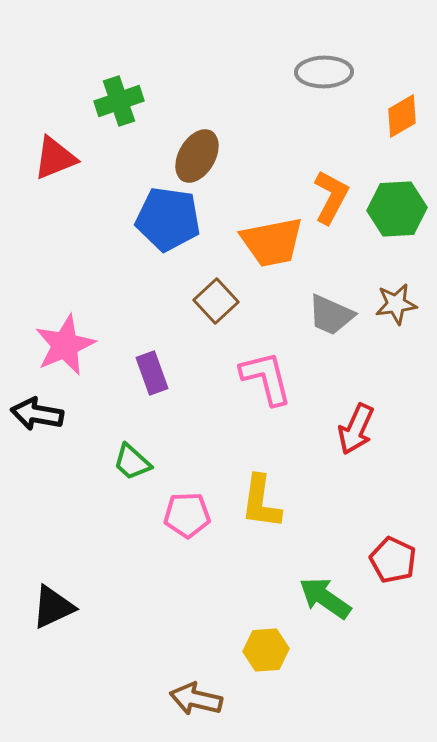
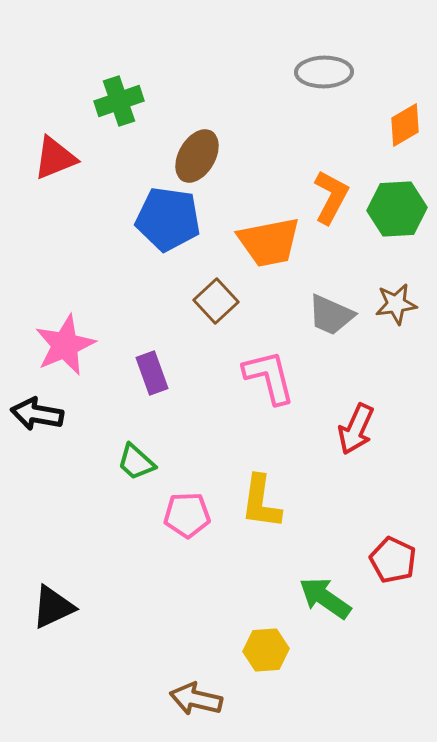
orange diamond: moved 3 px right, 9 px down
orange trapezoid: moved 3 px left
pink L-shape: moved 3 px right, 1 px up
green trapezoid: moved 4 px right
